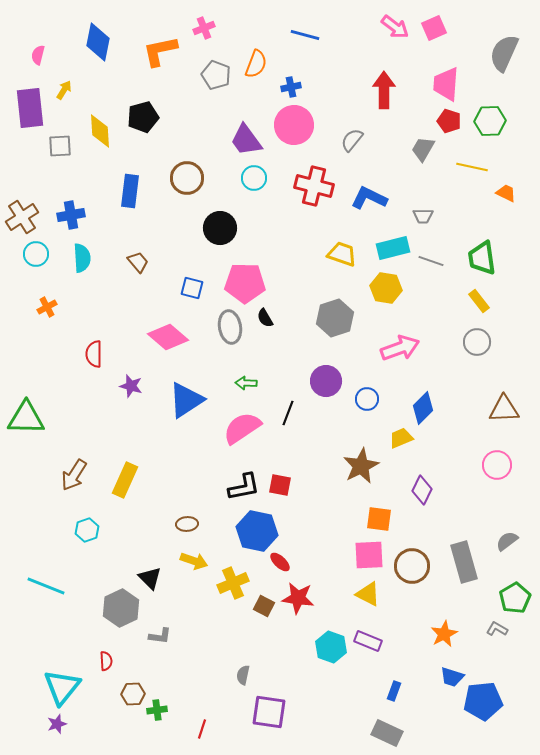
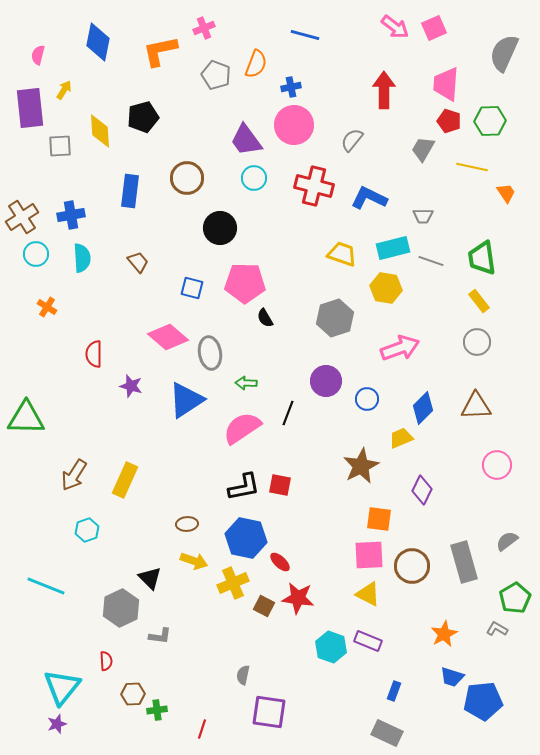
orange trapezoid at (506, 193): rotated 30 degrees clockwise
orange cross at (47, 307): rotated 30 degrees counterclockwise
gray ellipse at (230, 327): moved 20 px left, 26 px down
brown triangle at (504, 409): moved 28 px left, 3 px up
blue hexagon at (257, 531): moved 11 px left, 7 px down
